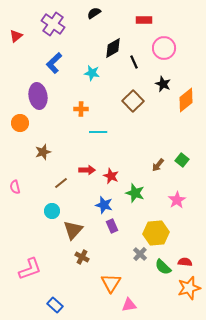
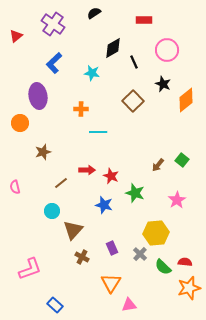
pink circle: moved 3 px right, 2 px down
purple rectangle: moved 22 px down
